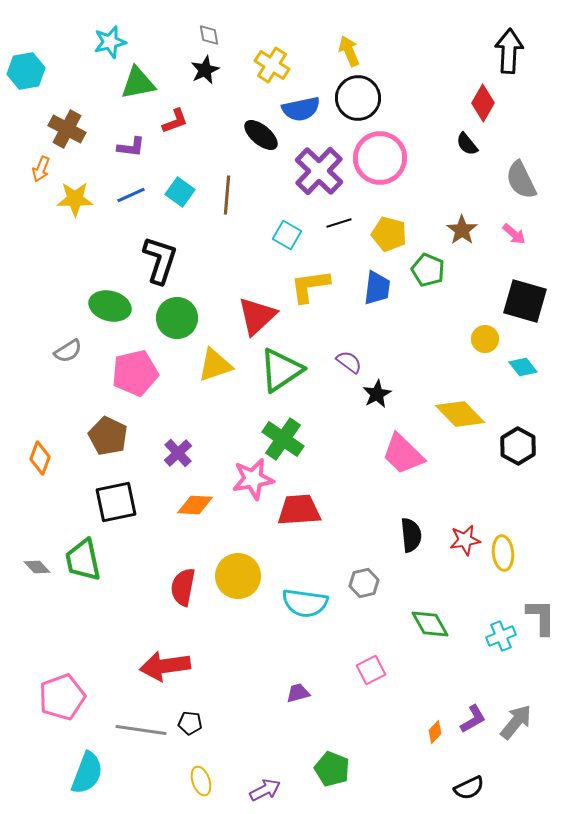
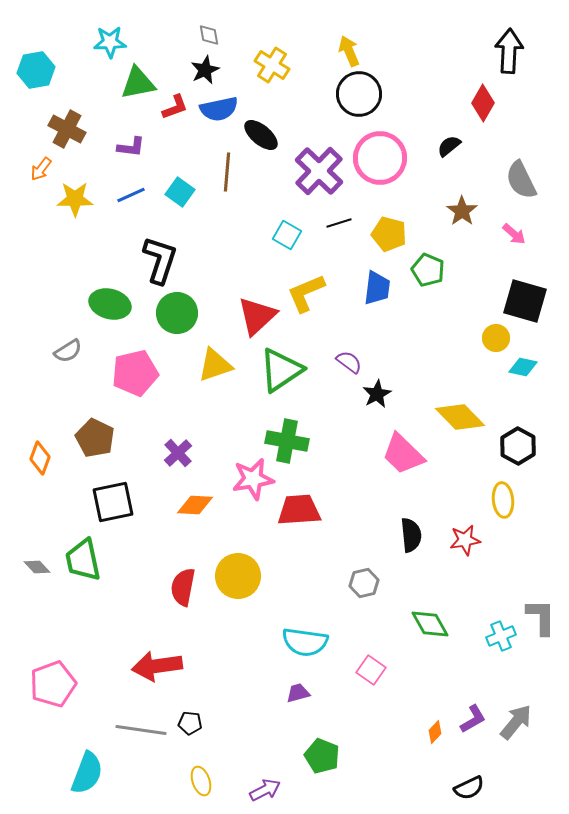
cyan star at (110, 42): rotated 12 degrees clockwise
cyan hexagon at (26, 71): moved 10 px right, 1 px up
black circle at (358, 98): moved 1 px right, 4 px up
blue semicircle at (301, 109): moved 82 px left
red L-shape at (175, 121): moved 14 px up
black semicircle at (467, 144): moved 18 px left, 2 px down; rotated 90 degrees clockwise
orange arrow at (41, 169): rotated 15 degrees clockwise
brown line at (227, 195): moved 23 px up
brown star at (462, 230): moved 19 px up
yellow L-shape at (310, 286): moved 4 px left, 7 px down; rotated 15 degrees counterclockwise
green ellipse at (110, 306): moved 2 px up
green circle at (177, 318): moved 5 px up
yellow circle at (485, 339): moved 11 px right, 1 px up
cyan diamond at (523, 367): rotated 40 degrees counterclockwise
yellow diamond at (460, 414): moved 3 px down
brown pentagon at (108, 436): moved 13 px left, 2 px down
green cross at (283, 439): moved 4 px right, 2 px down; rotated 24 degrees counterclockwise
black square at (116, 502): moved 3 px left
yellow ellipse at (503, 553): moved 53 px up
cyan semicircle at (305, 603): moved 39 px down
red arrow at (165, 666): moved 8 px left
pink square at (371, 670): rotated 28 degrees counterclockwise
pink pentagon at (62, 697): moved 9 px left, 13 px up
green pentagon at (332, 769): moved 10 px left, 13 px up
